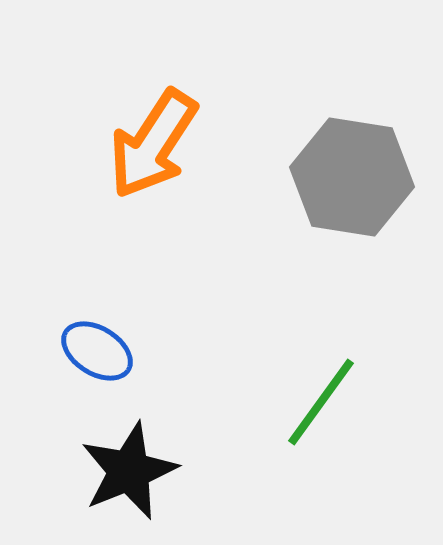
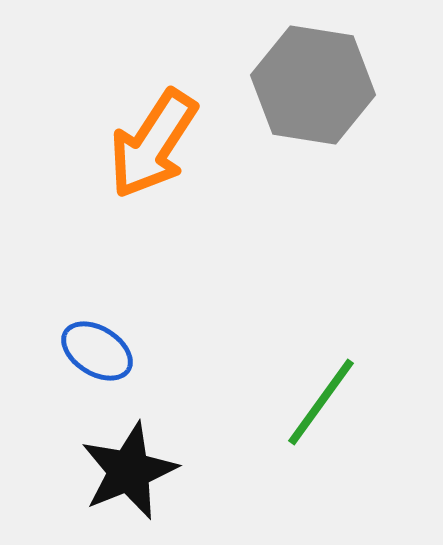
gray hexagon: moved 39 px left, 92 px up
